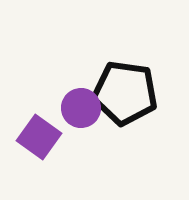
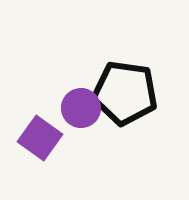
purple square: moved 1 px right, 1 px down
